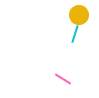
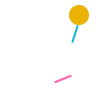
pink line: rotated 54 degrees counterclockwise
